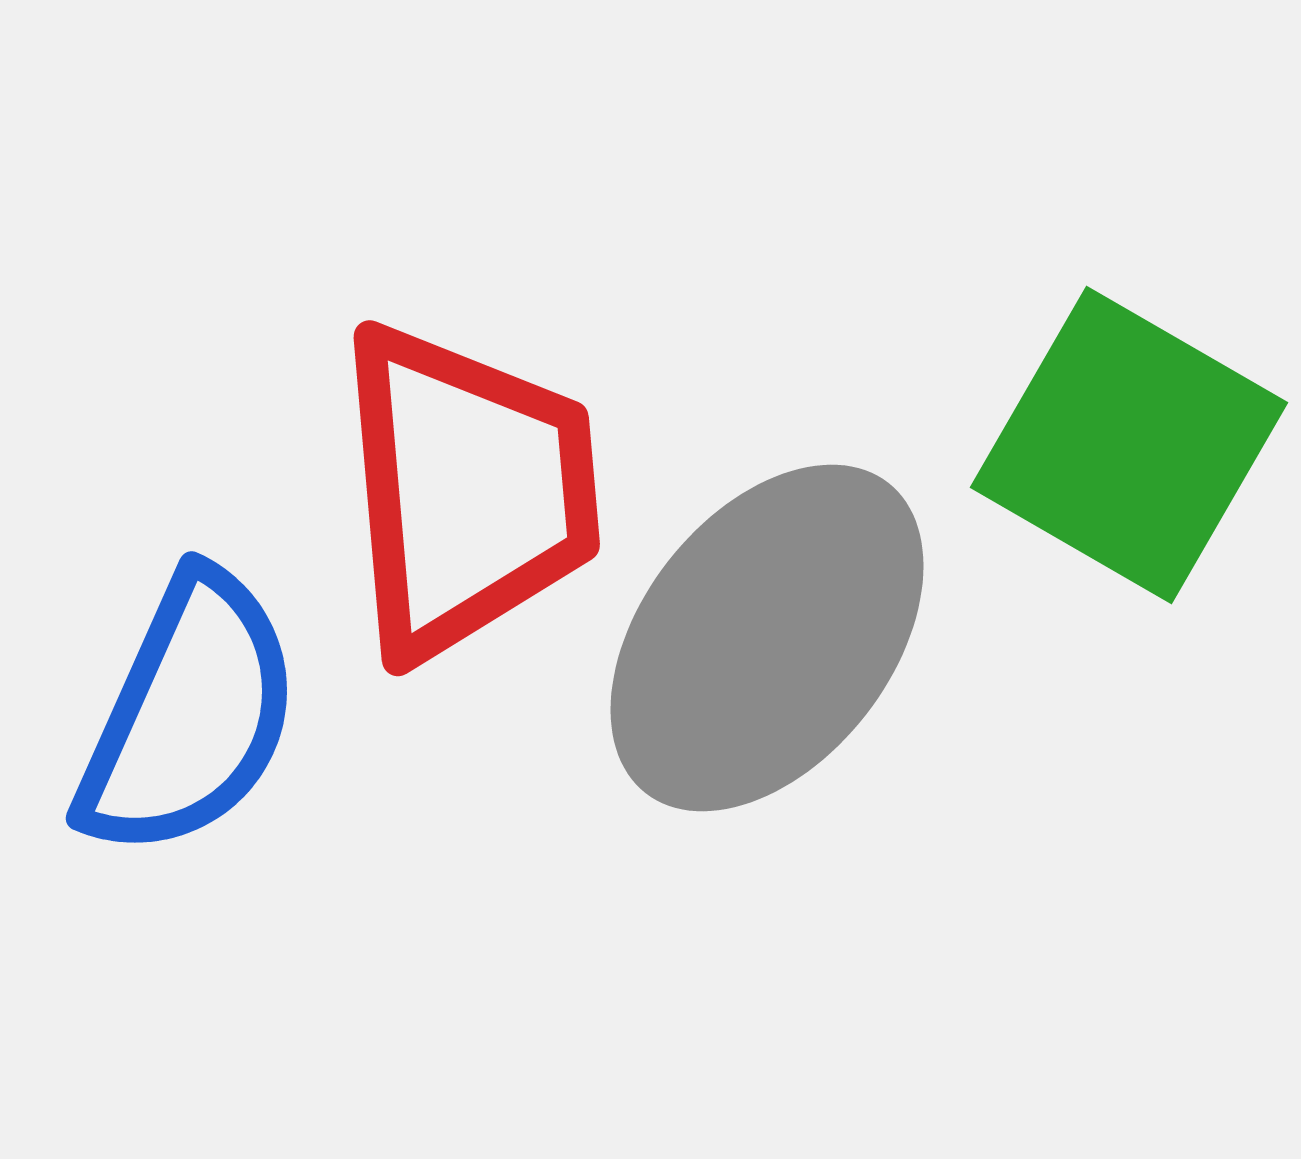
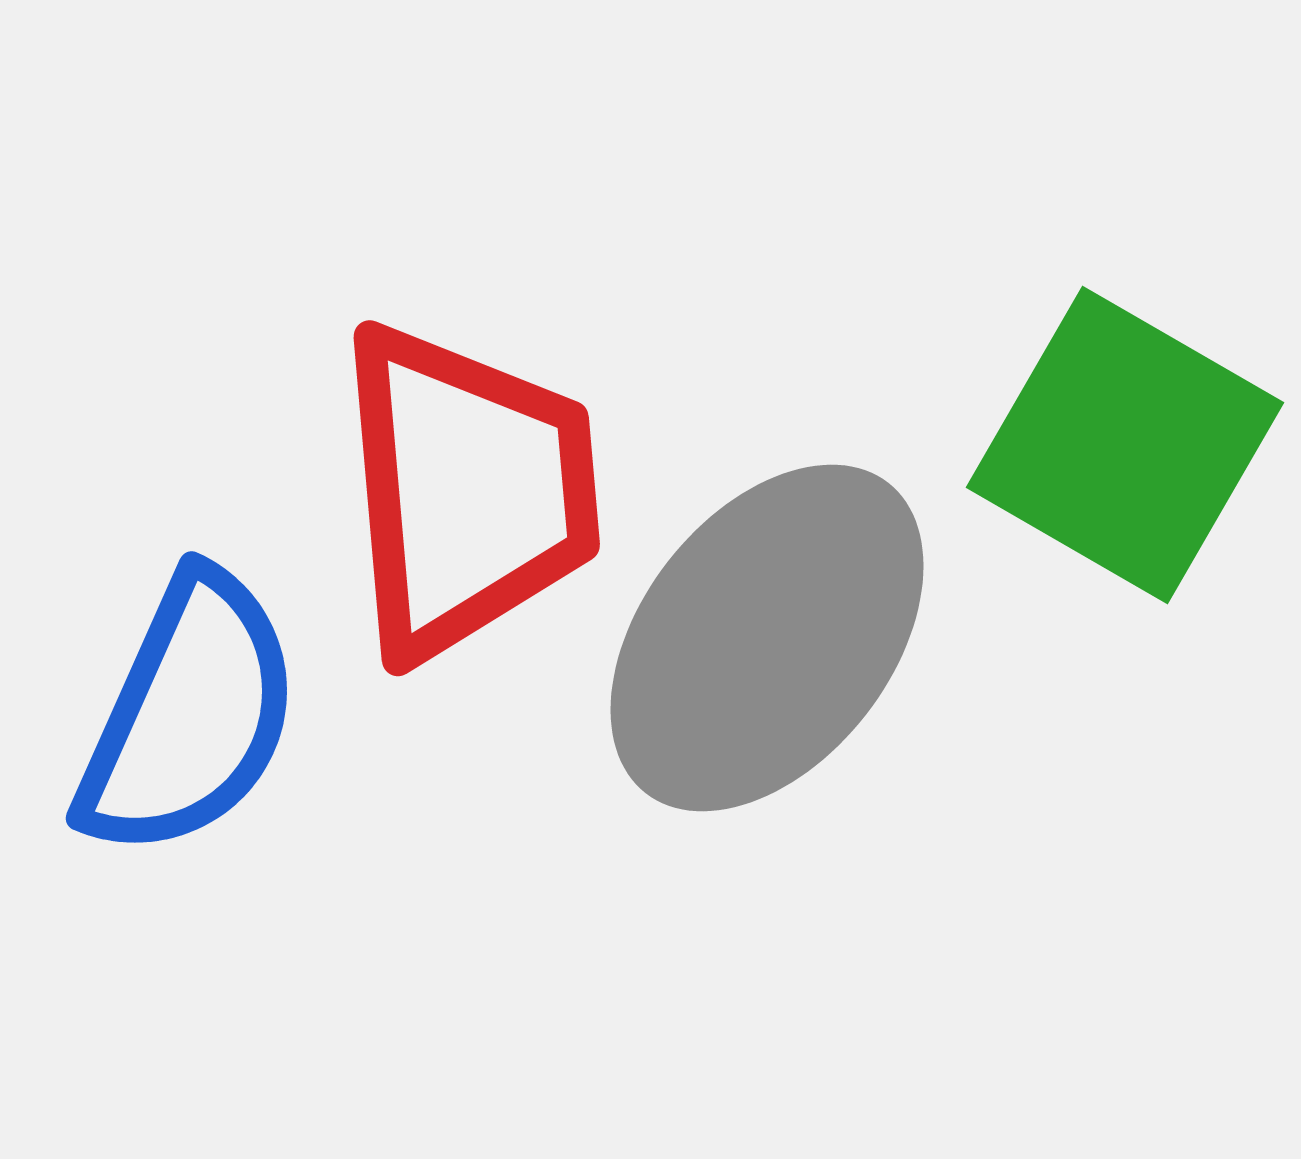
green square: moved 4 px left
